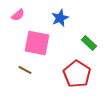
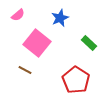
pink square: rotated 28 degrees clockwise
red pentagon: moved 1 px left, 6 px down
